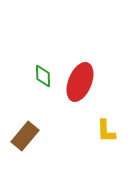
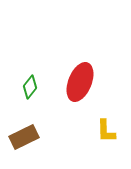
green diamond: moved 13 px left, 11 px down; rotated 40 degrees clockwise
brown rectangle: moved 1 px left, 1 px down; rotated 24 degrees clockwise
